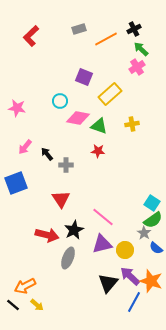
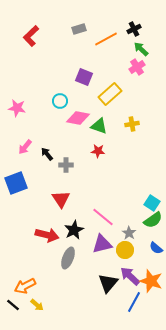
gray star: moved 15 px left
